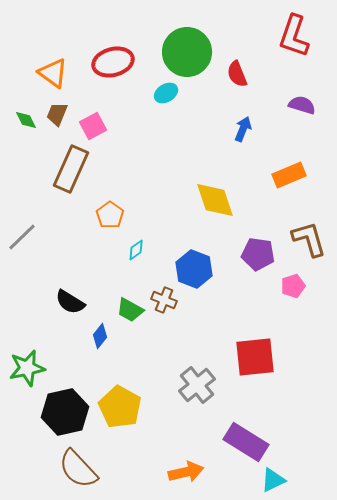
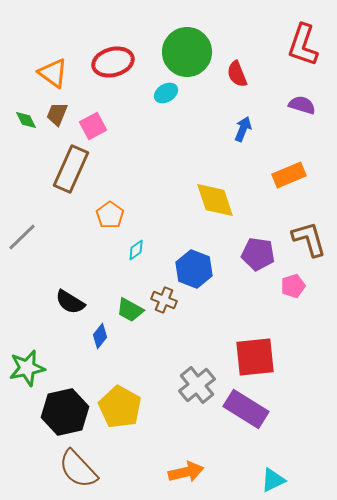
red L-shape: moved 9 px right, 9 px down
purple rectangle: moved 33 px up
